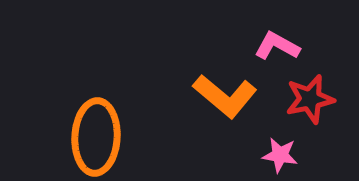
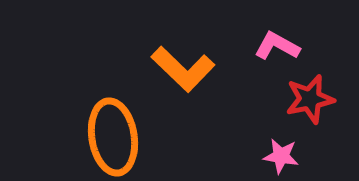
orange L-shape: moved 42 px left, 27 px up; rotated 4 degrees clockwise
orange ellipse: moved 17 px right; rotated 12 degrees counterclockwise
pink star: moved 1 px right, 1 px down
